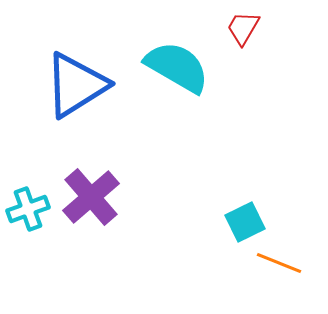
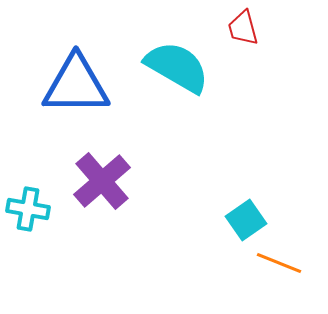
red trapezoid: rotated 45 degrees counterclockwise
blue triangle: rotated 32 degrees clockwise
purple cross: moved 11 px right, 16 px up
cyan cross: rotated 30 degrees clockwise
cyan square: moved 1 px right, 2 px up; rotated 9 degrees counterclockwise
